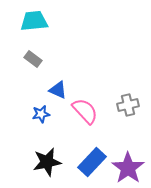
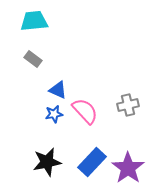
blue star: moved 13 px right
